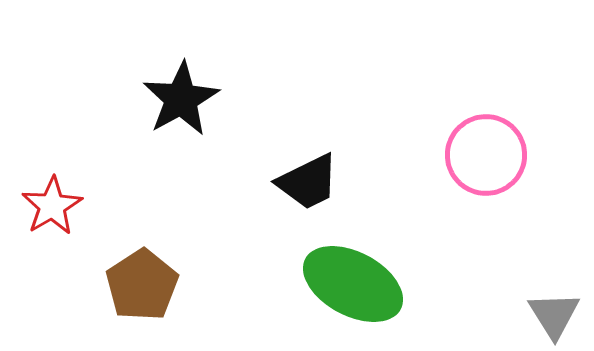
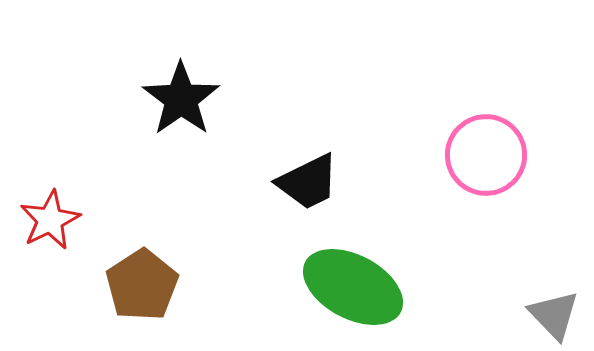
black star: rotated 6 degrees counterclockwise
red star: moved 2 px left, 14 px down; rotated 4 degrees clockwise
green ellipse: moved 3 px down
gray triangle: rotated 12 degrees counterclockwise
